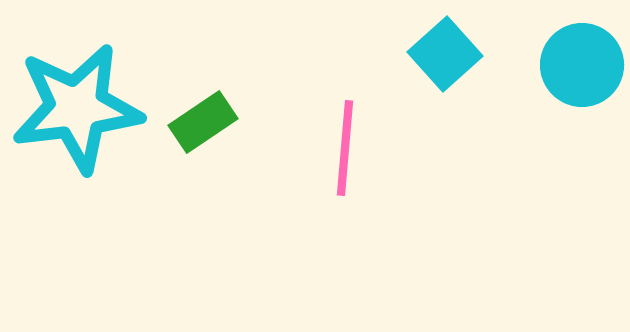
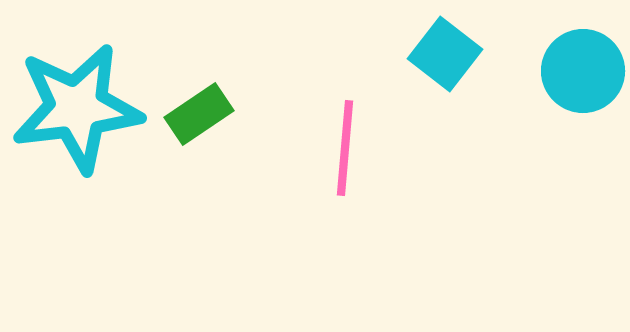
cyan square: rotated 10 degrees counterclockwise
cyan circle: moved 1 px right, 6 px down
green rectangle: moved 4 px left, 8 px up
